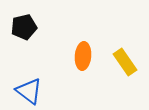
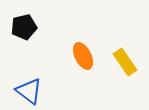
orange ellipse: rotated 32 degrees counterclockwise
